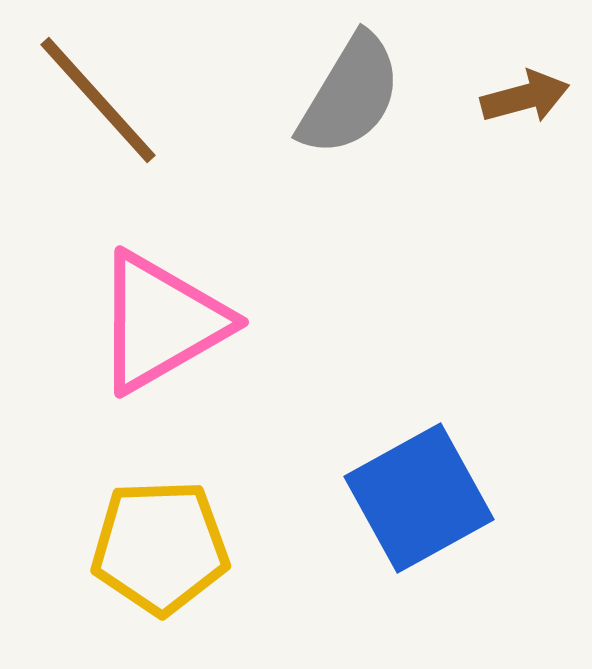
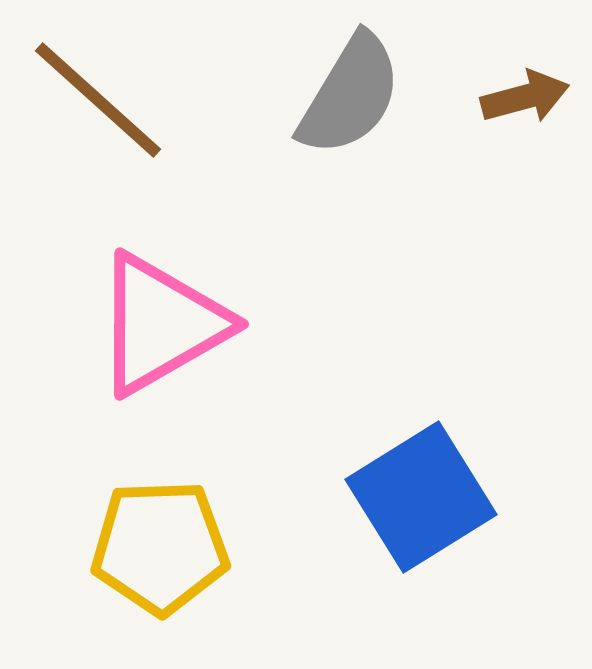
brown line: rotated 6 degrees counterclockwise
pink triangle: moved 2 px down
blue square: moved 2 px right, 1 px up; rotated 3 degrees counterclockwise
